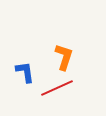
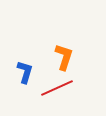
blue L-shape: rotated 25 degrees clockwise
